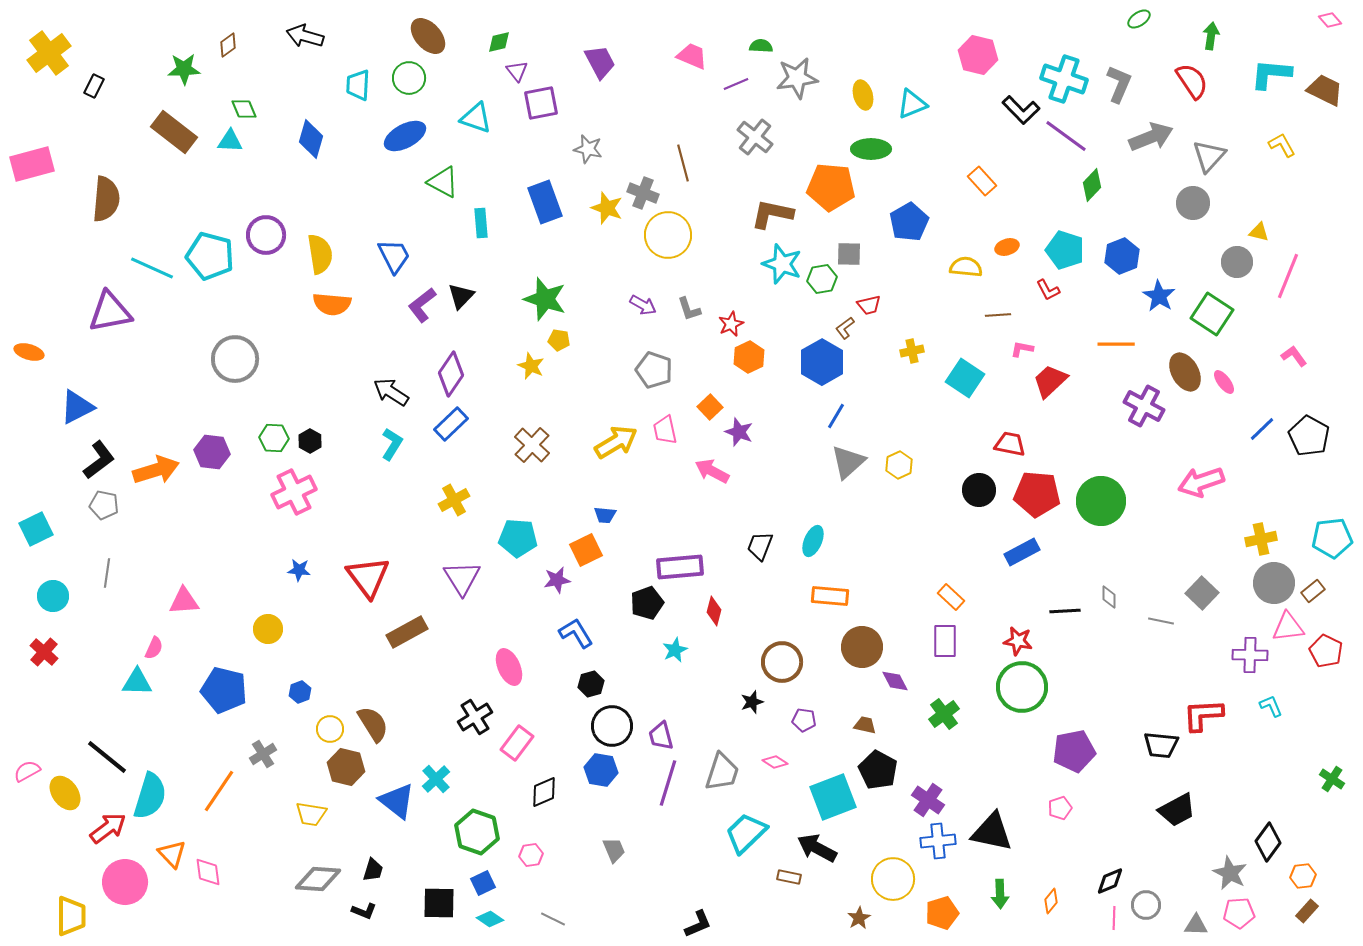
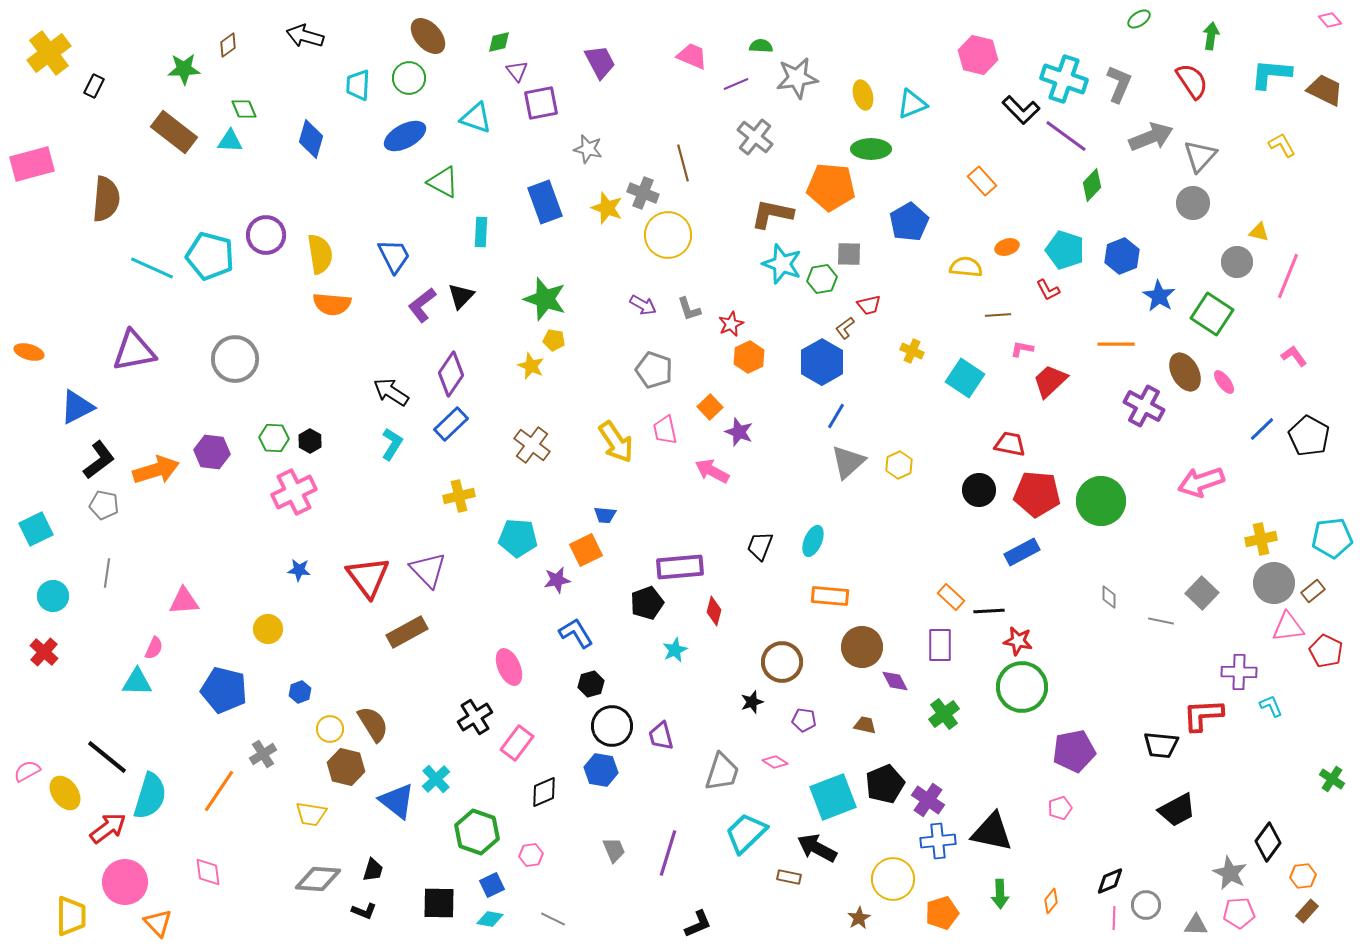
gray triangle at (1209, 156): moved 9 px left
cyan rectangle at (481, 223): moved 9 px down; rotated 8 degrees clockwise
purple triangle at (110, 312): moved 24 px right, 39 px down
yellow pentagon at (559, 340): moved 5 px left
yellow cross at (912, 351): rotated 35 degrees clockwise
yellow arrow at (616, 442): rotated 87 degrees clockwise
brown cross at (532, 445): rotated 6 degrees counterclockwise
yellow cross at (454, 500): moved 5 px right, 4 px up; rotated 16 degrees clockwise
purple triangle at (462, 578): moved 34 px left, 8 px up; rotated 12 degrees counterclockwise
black line at (1065, 611): moved 76 px left
purple rectangle at (945, 641): moved 5 px left, 4 px down
purple cross at (1250, 655): moved 11 px left, 17 px down
black pentagon at (878, 770): moved 7 px right, 14 px down; rotated 21 degrees clockwise
purple line at (668, 783): moved 70 px down
orange triangle at (172, 854): moved 14 px left, 69 px down
blue square at (483, 883): moved 9 px right, 2 px down
cyan diamond at (490, 919): rotated 24 degrees counterclockwise
